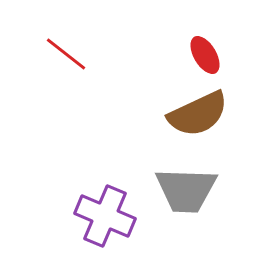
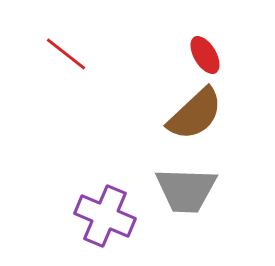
brown semicircle: moved 3 px left; rotated 18 degrees counterclockwise
